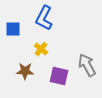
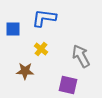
blue L-shape: rotated 70 degrees clockwise
gray arrow: moved 6 px left, 9 px up
purple square: moved 9 px right, 9 px down
